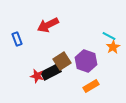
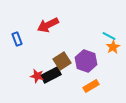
black rectangle: moved 3 px down
